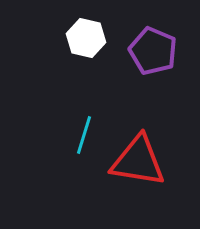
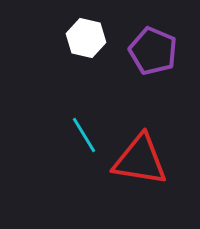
cyan line: rotated 48 degrees counterclockwise
red triangle: moved 2 px right, 1 px up
